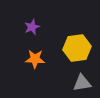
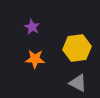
purple star: rotated 21 degrees counterclockwise
gray triangle: moved 4 px left; rotated 36 degrees clockwise
